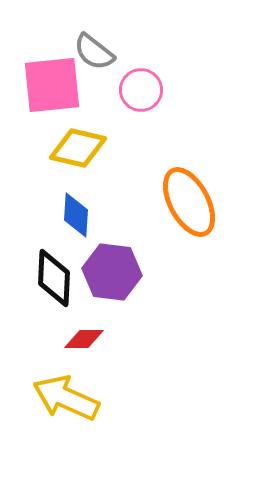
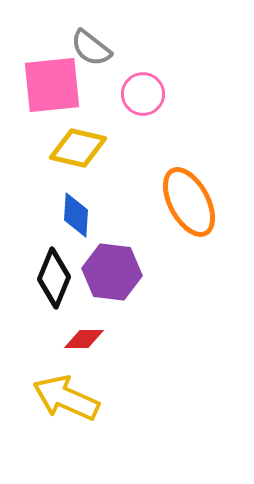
gray semicircle: moved 3 px left, 4 px up
pink circle: moved 2 px right, 4 px down
black diamond: rotated 20 degrees clockwise
